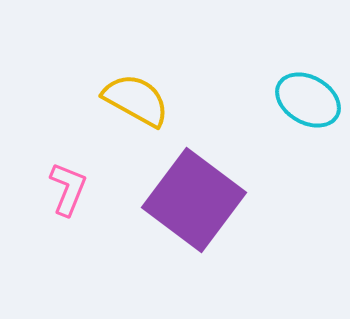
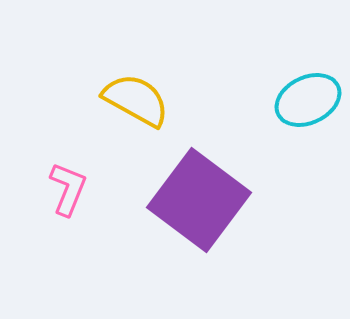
cyan ellipse: rotated 56 degrees counterclockwise
purple square: moved 5 px right
